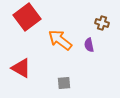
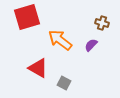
red square: rotated 20 degrees clockwise
purple semicircle: moved 2 px right; rotated 56 degrees clockwise
red triangle: moved 17 px right
gray square: rotated 32 degrees clockwise
